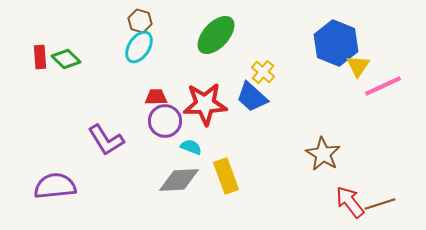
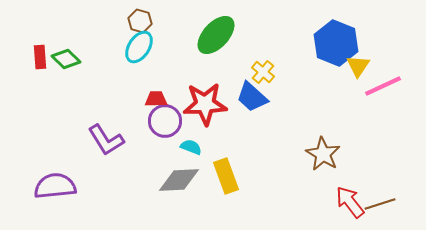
red trapezoid: moved 2 px down
